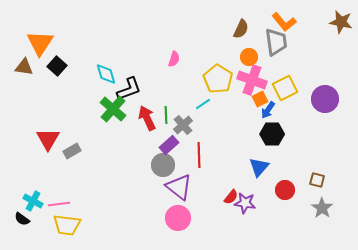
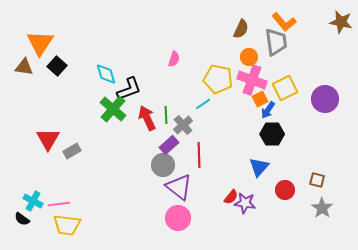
yellow pentagon: rotated 20 degrees counterclockwise
